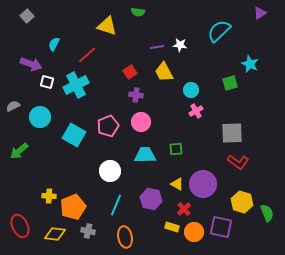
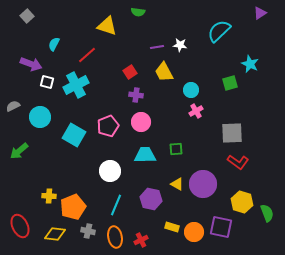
red cross at (184, 209): moved 43 px left, 31 px down; rotated 16 degrees clockwise
orange ellipse at (125, 237): moved 10 px left
